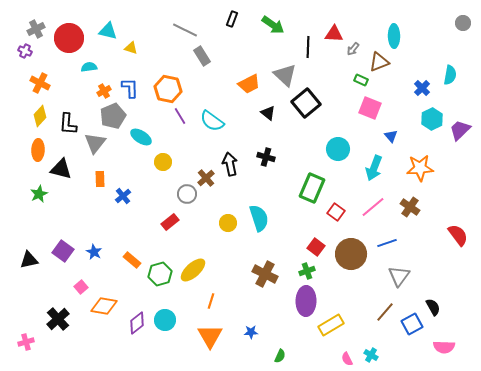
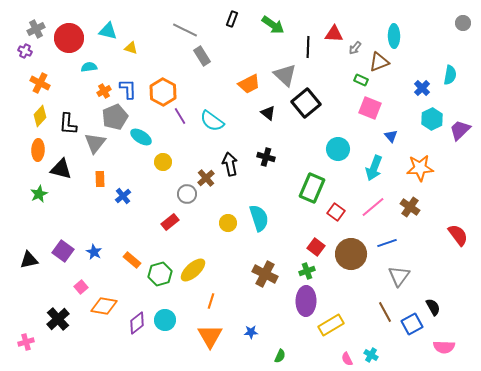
gray arrow at (353, 49): moved 2 px right, 1 px up
blue L-shape at (130, 88): moved 2 px left, 1 px down
orange hexagon at (168, 89): moved 5 px left, 3 px down; rotated 16 degrees clockwise
gray pentagon at (113, 116): moved 2 px right, 1 px down
brown line at (385, 312): rotated 70 degrees counterclockwise
